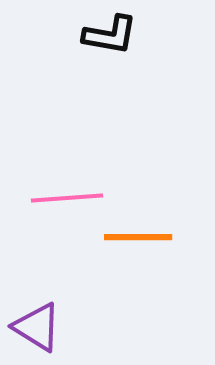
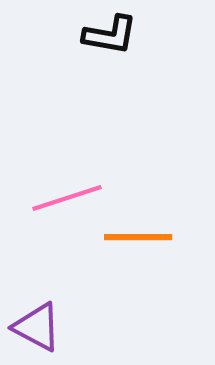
pink line: rotated 14 degrees counterclockwise
purple triangle: rotated 4 degrees counterclockwise
